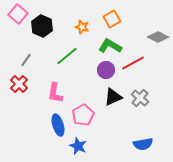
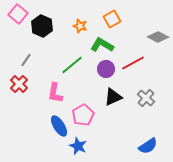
orange star: moved 2 px left, 1 px up
green L-shape: moved 8 px left, 1 px up
green line: moved 5 px right, 9 px down
purple circle: moved 1 px up
gray cross: moved 6 px right
blue ellipse: moved 1 px right, 1 px down; rotated 15 degrees counterclockwise
blue semicircle: moved 5 px right, 2 px down; rotated 24 degrees counterclockwise
